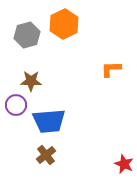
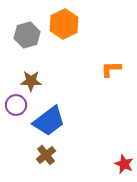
blue trapezoid: rotated 32 degrees counterclockwise
